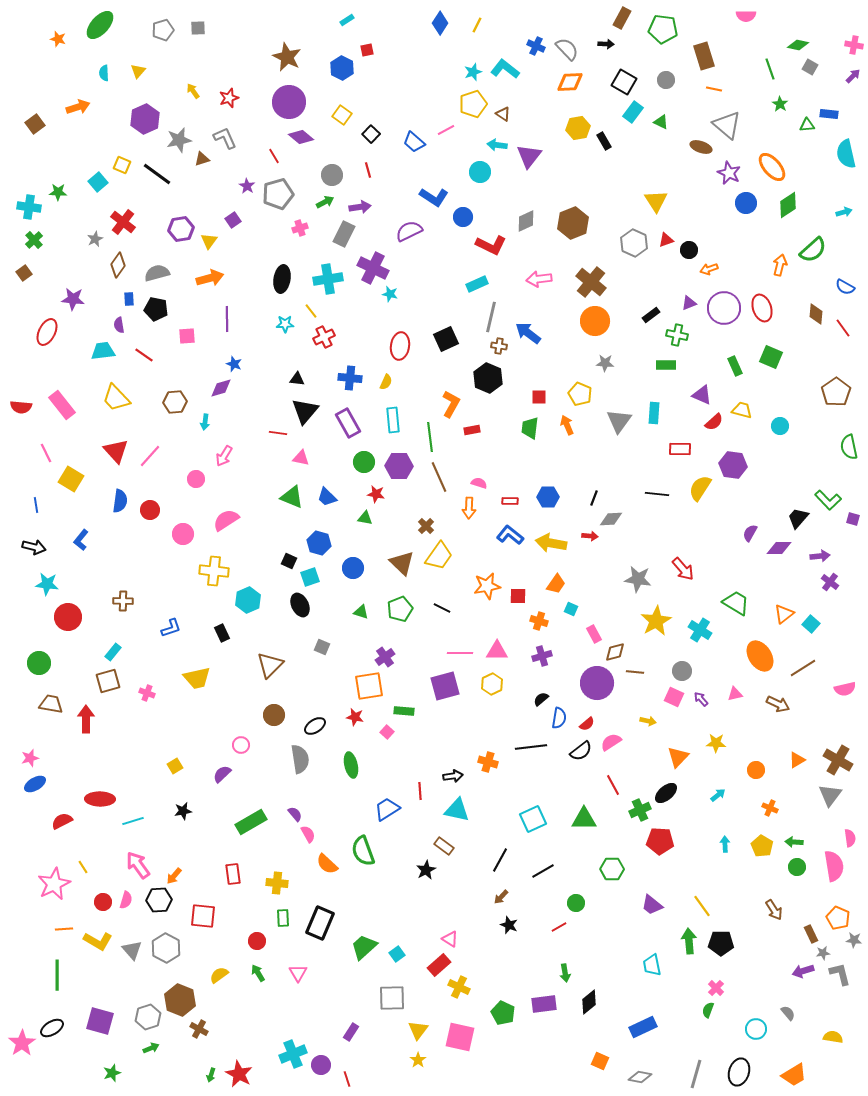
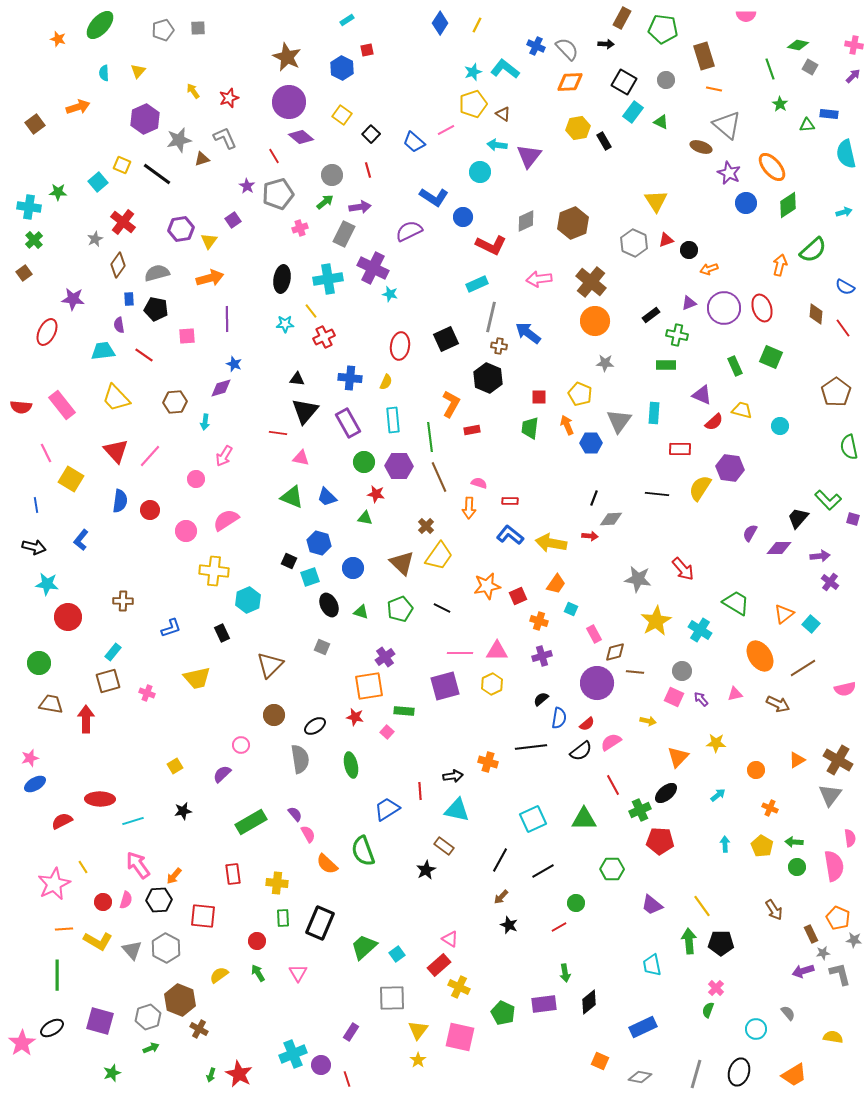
green arrow at (325, 202): rotated 12 degrees counterclockwise
purple hexagon at (733, 465): moved 3 px left, 3 px down
blue hexagon at (548, 497): moved 43 px right, 54 px up
pink circle at (183, 534): moved 3 px right, 3 px up
red square at (518, 596): rotated 24 degrees counterclockwise
black ellipse at (300, 605): moved 29 px right
